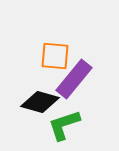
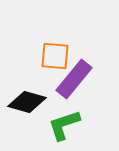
black diamond: moved 13 px left
